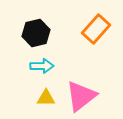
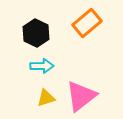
orange rectangle: moved 9 px left, 6 px up; rotated 8 degrees clockwise
black hexagon: rotated 20 degrees counterclockwise
yellow triangle: rotated 18 degrees counterclockwise
